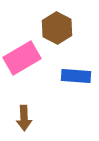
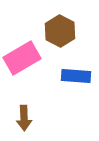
brown hexagon: moved 3 px right, 3 px down
